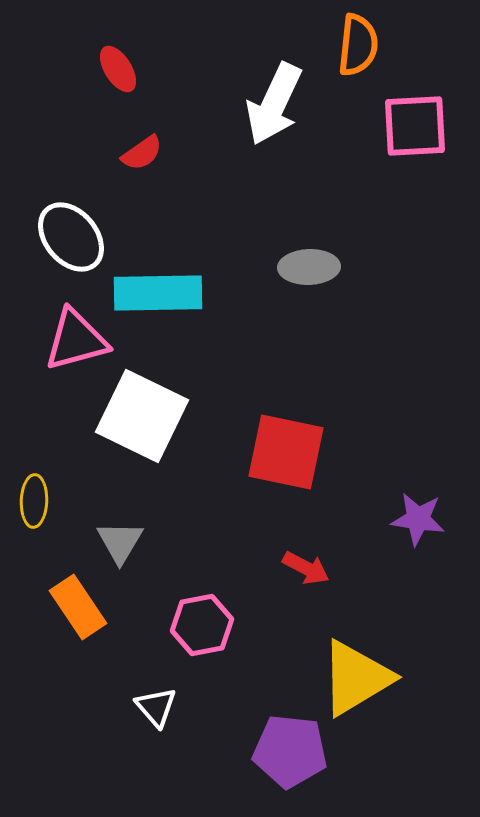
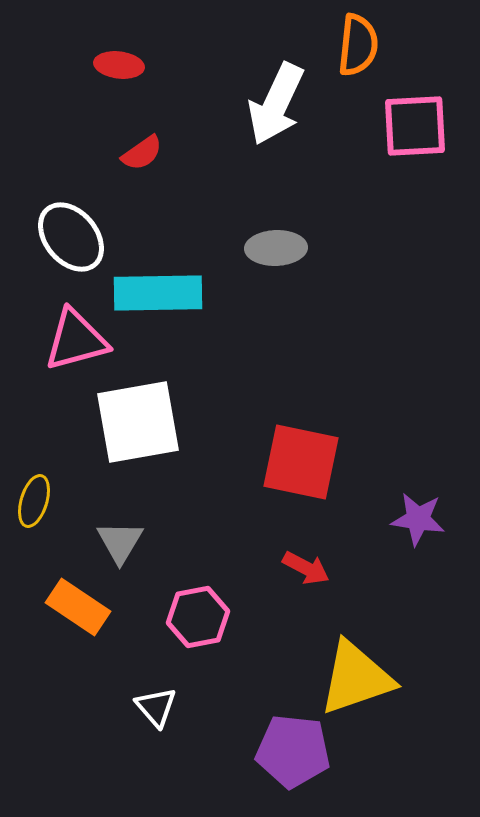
red ellipse: moved 1 px right, 4 px up; rotated 51 degrees counterclockwise
white arrow: moved 2 px right
gray ellipse: moved 33 px left, 19 px up
white square: moved 4 px left, 6 px down; rotated 36 degrees counterclockwise
red square: moved 15 px right, 10 px down
yellow ellipse: rotated 15 degrees clockwise
orange rectangle: rotated 22 degrees counterclockwise
pink hexagon: moved 4 px left, 8 px up
yellow triangle: rotated 12 degrees clockwise
purple pentagon: moved 3 px right
